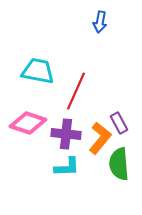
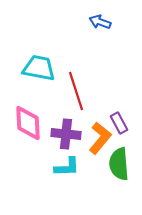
blue arrow: rotated 100 degrees clockwise
cyan trapezoid: moved 1 px right, 3 px up
red line: rotated 42 degrees counterclockwise
pink diamond: rotated 69 degrees clockwise
